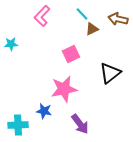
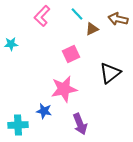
cyan line: moved 5 px left
purple arrow: rotated 15 degrees clockwise
